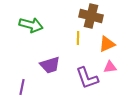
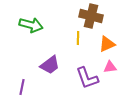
purple trapezoid: rotated 20 degrees counterclockwise
